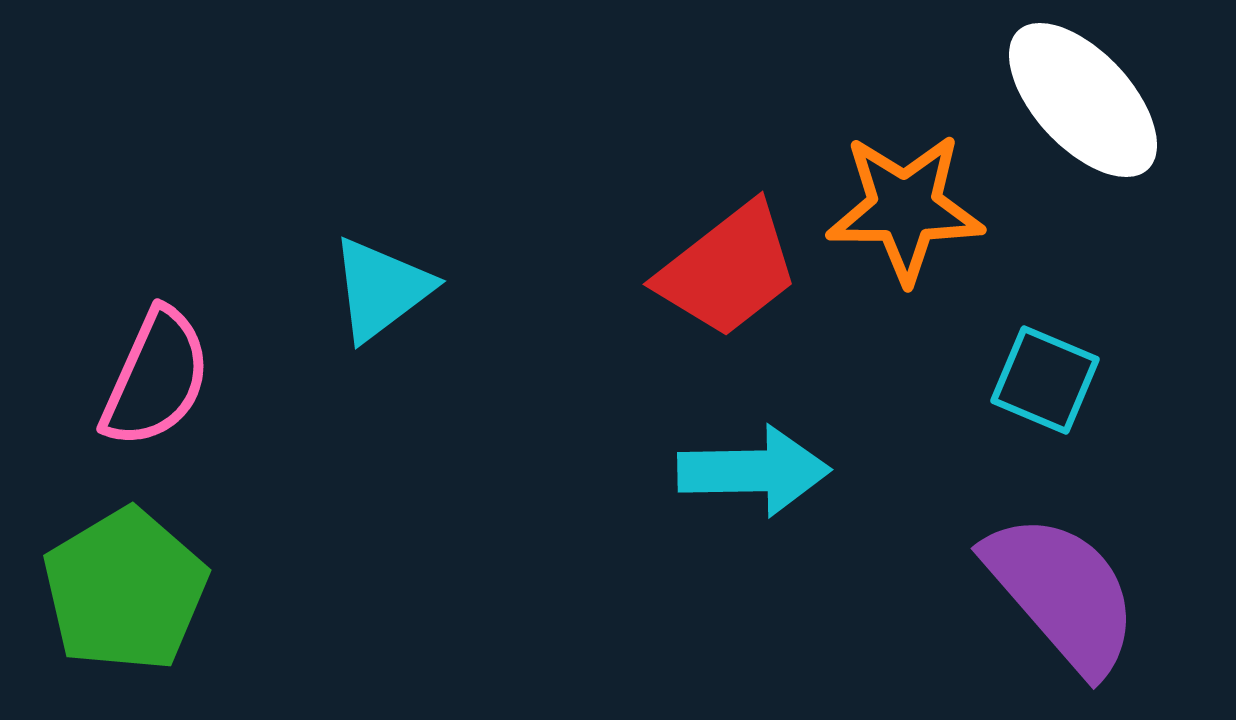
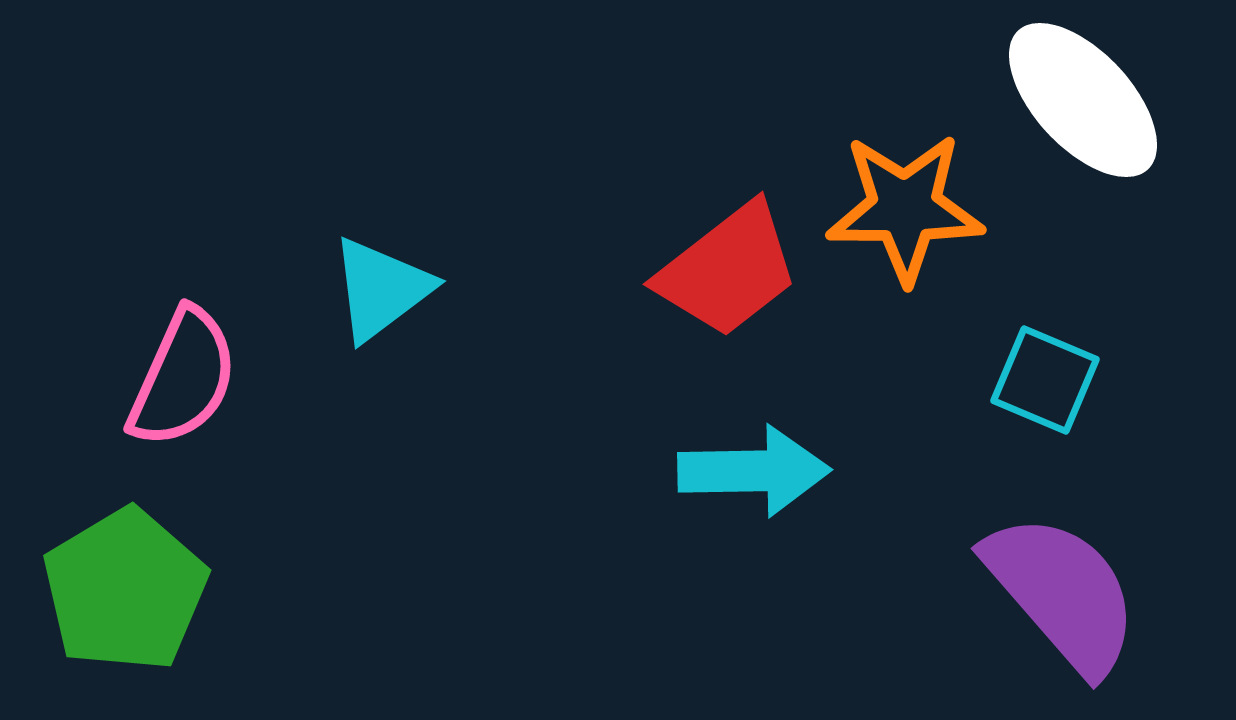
pink semicircle: moved 27 px right
